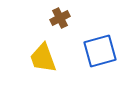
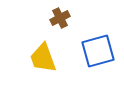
blue square: moved 2 px left
